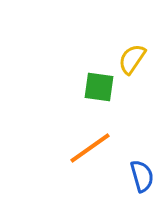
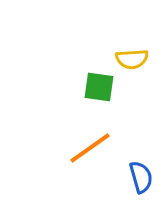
yellow semicircle: rotated 128 degrees counterclockwise
blue semicircle: moved 1 px left, 1 px down
